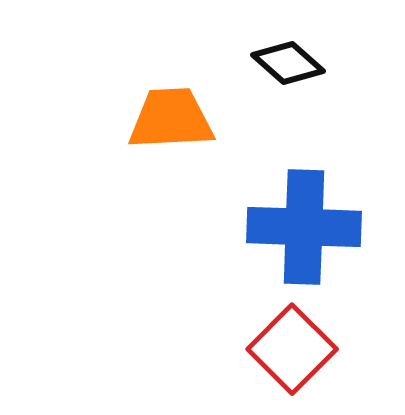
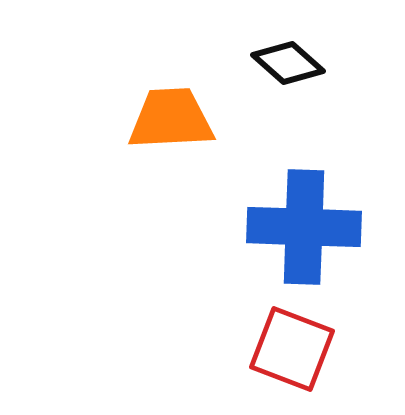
red square: rotated 24 degrees counterclockwise
